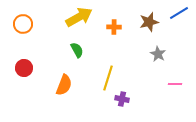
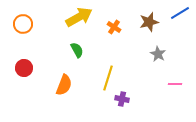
blue line: moved 1 px right
orange cross: rotated 32 degrees clockwise
